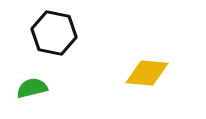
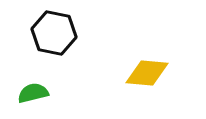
green semicircle: moved 1 px right, 5 px down
